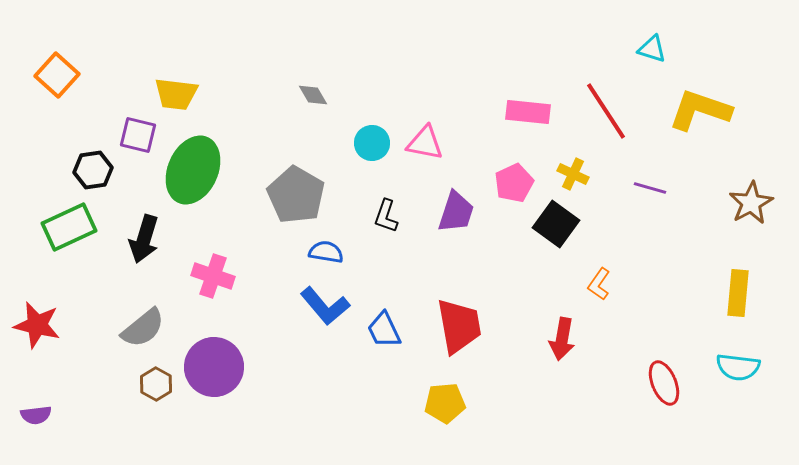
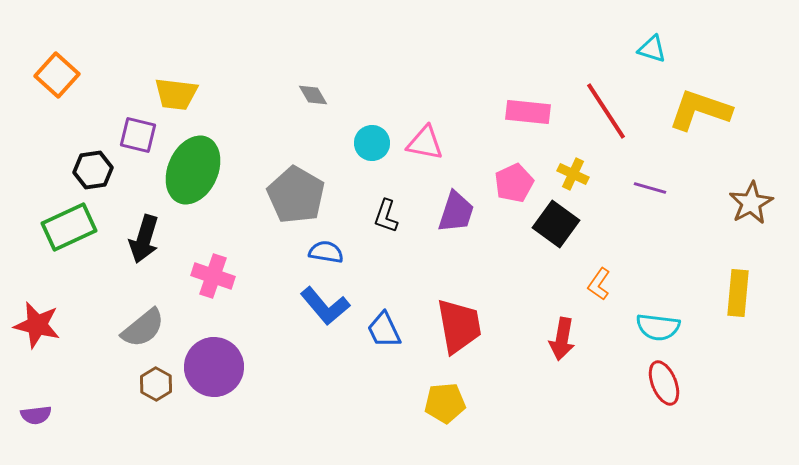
cyan semicircle: moved 80 px left, 40 px up
